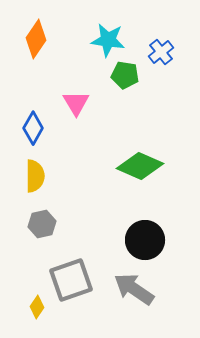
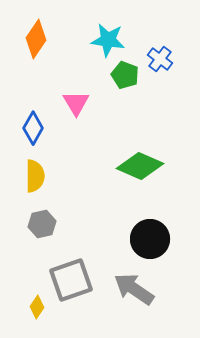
blue cross: moved 1 px left, 7 px down; rotated 15 degrees counterclockwise
green pentagon: rotated 12 degrees clockwise
black circle: moved 5 px right, 1 px up
